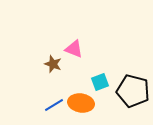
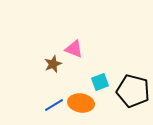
brown star: rotated 30 degrees clockwise
